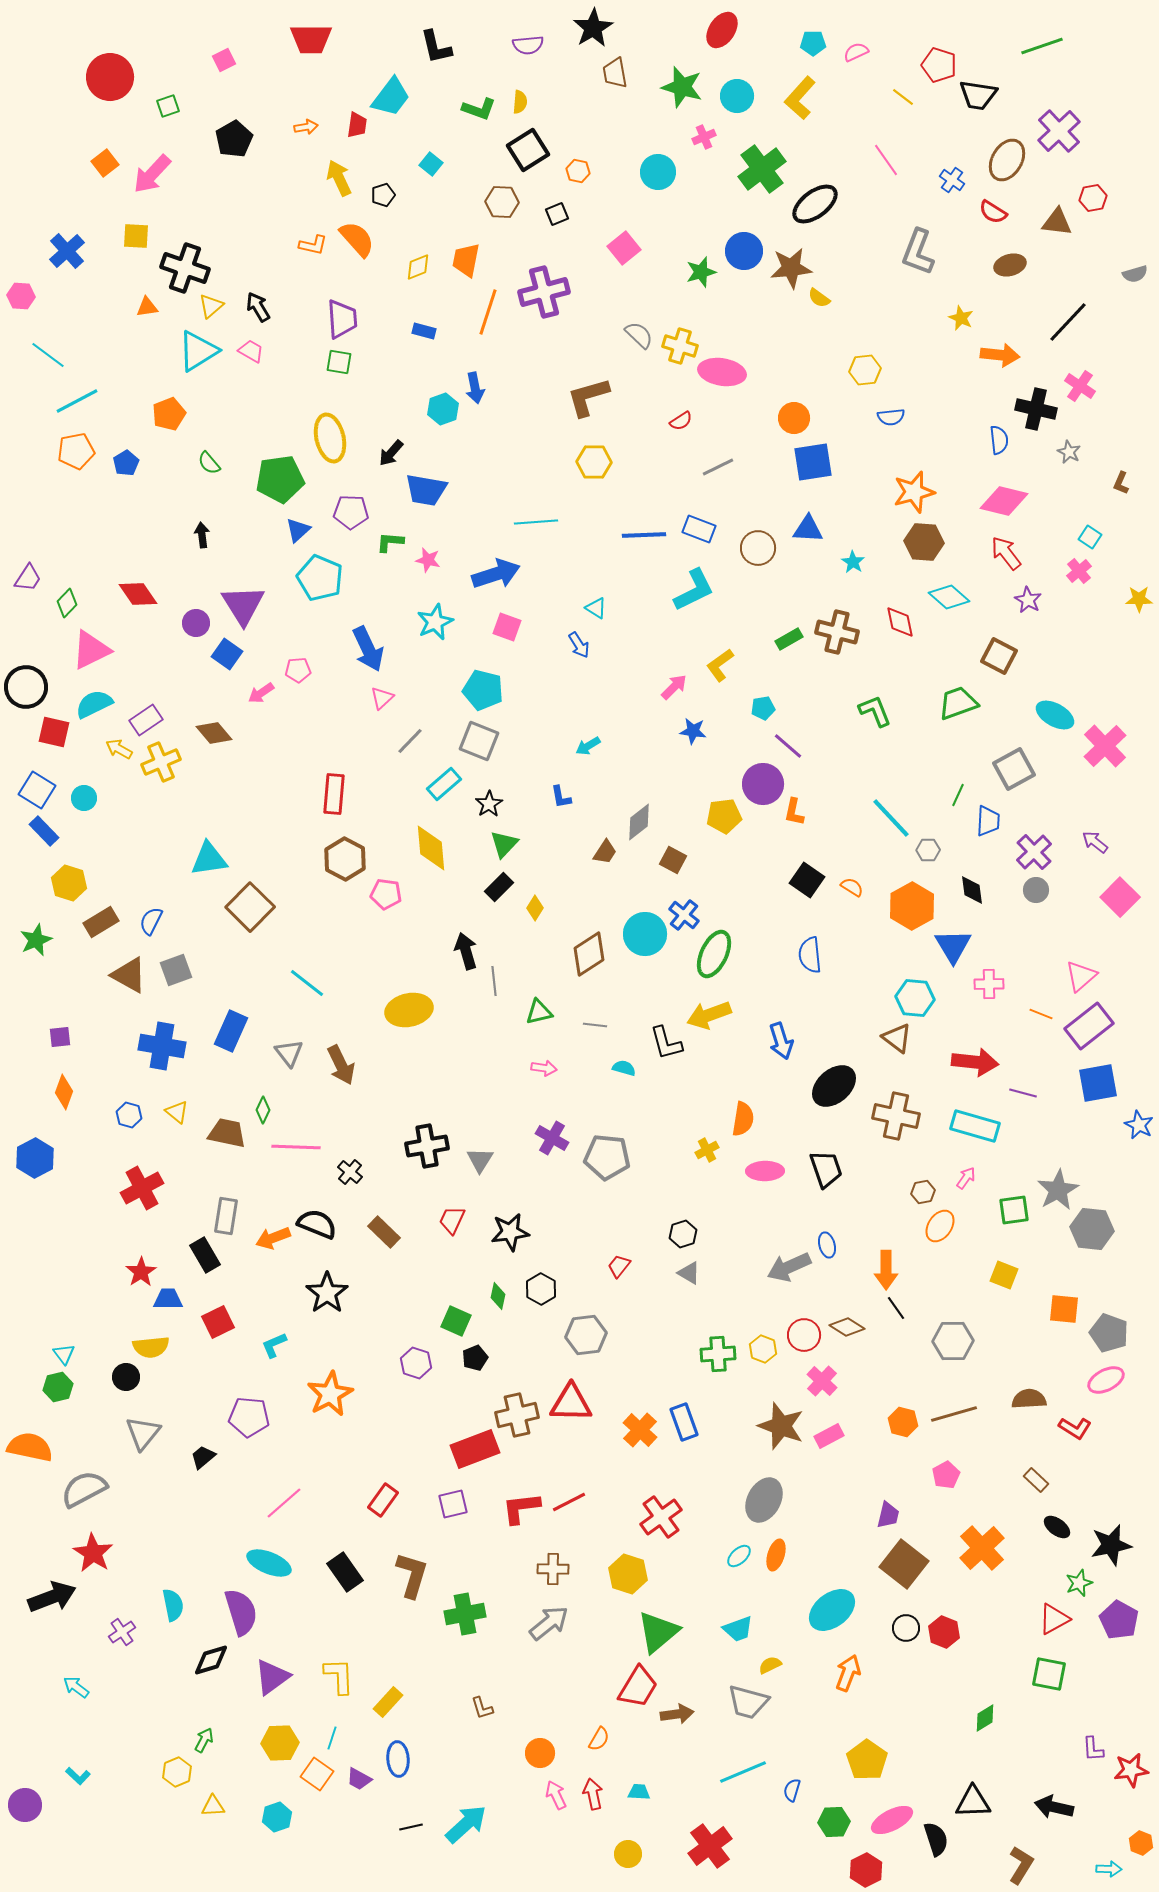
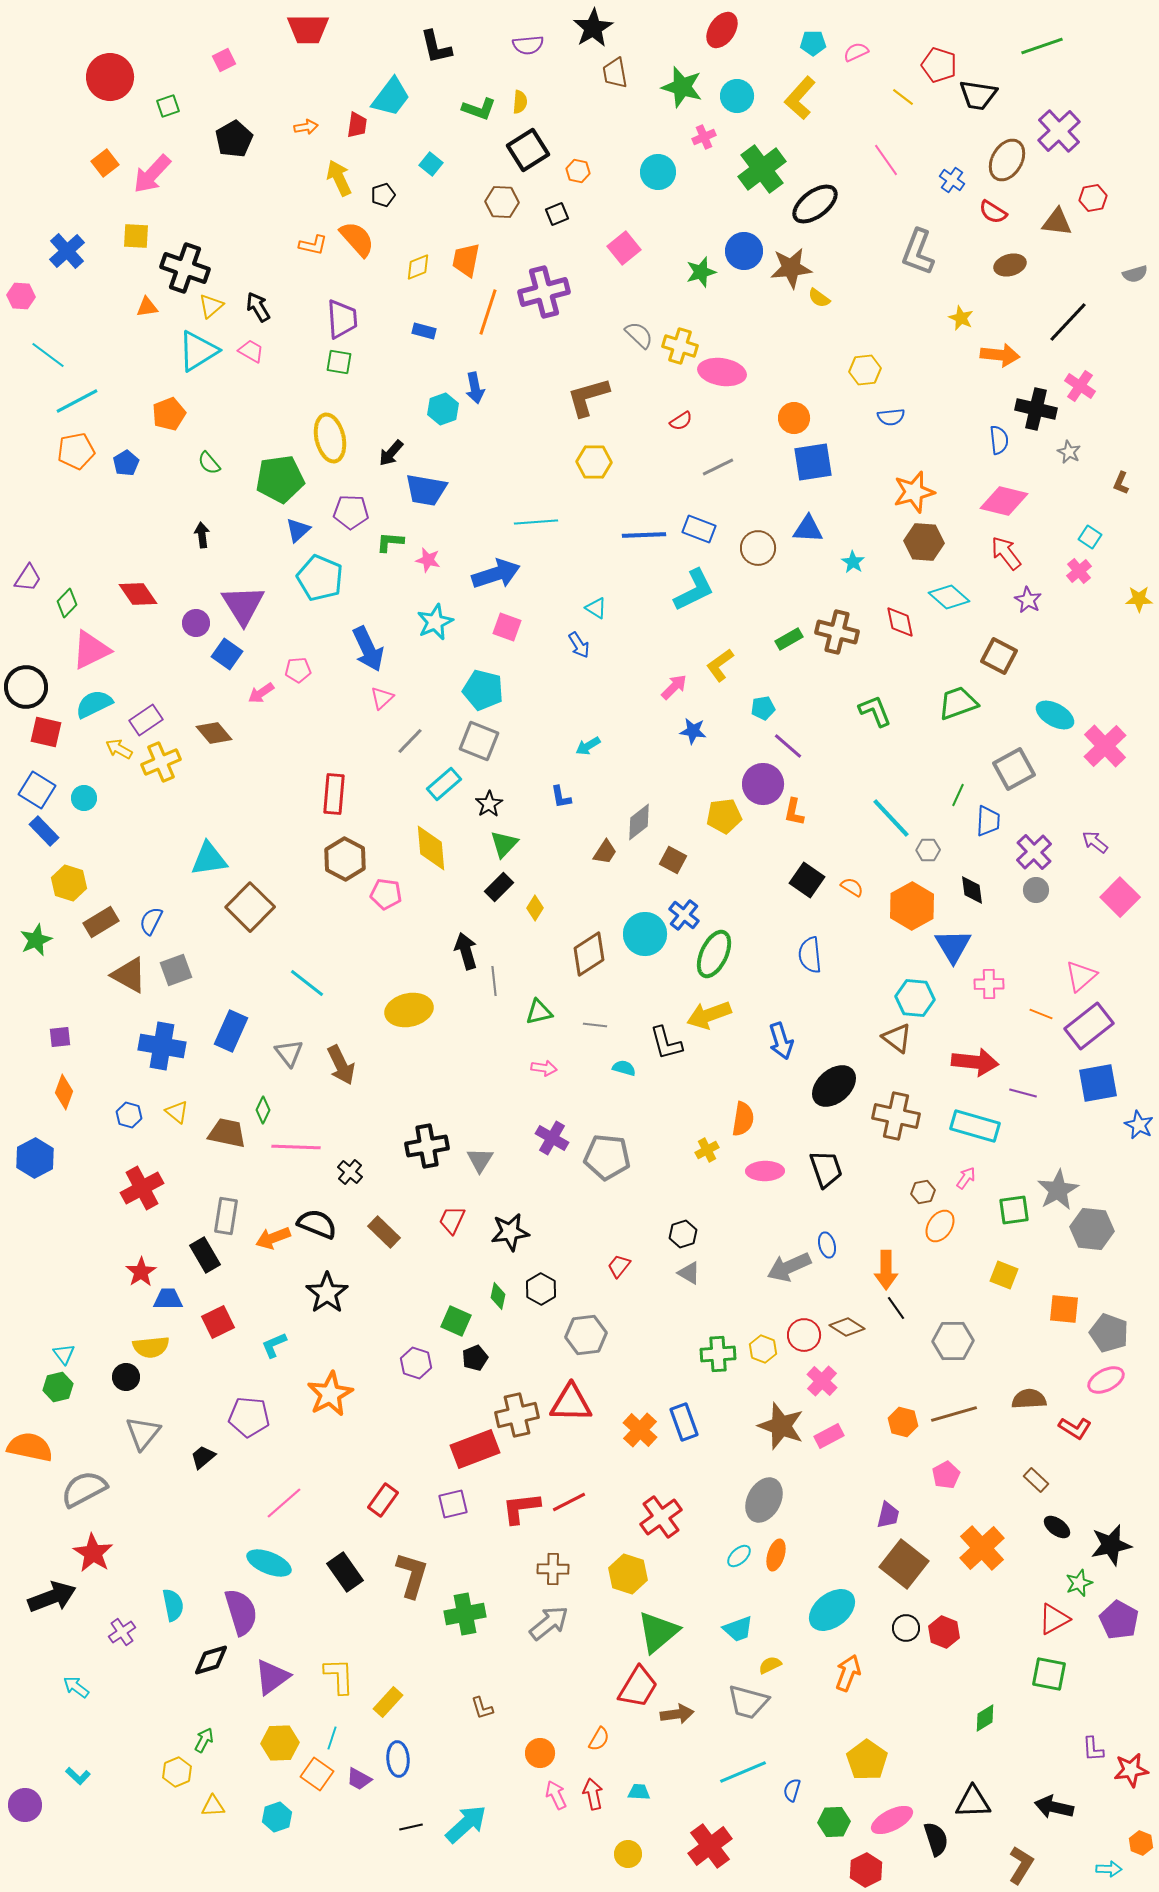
red trapezoid at (311, 39): moved 3 px left, 10 px up
red square at (54, 732): moved 8 px left
